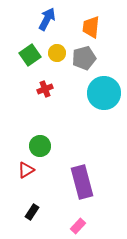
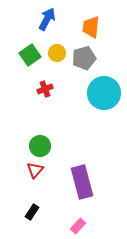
red triangle: moved 9 px right; rotated 18 degrees counterclockwise
